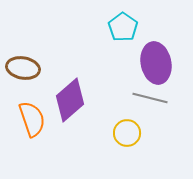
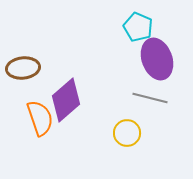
cyan pentagon: moved 15 px right; rotated 12 degrees counterclockwise
purple ellipse: moved 1 px right, 4 px up; rotated 9 degrees counterclockwise
brown ellipse: rotated 16 degrees counterclockwise
purple diamond: moved 4 px left
orange semicircle: moved 8 px right, 1 px up
